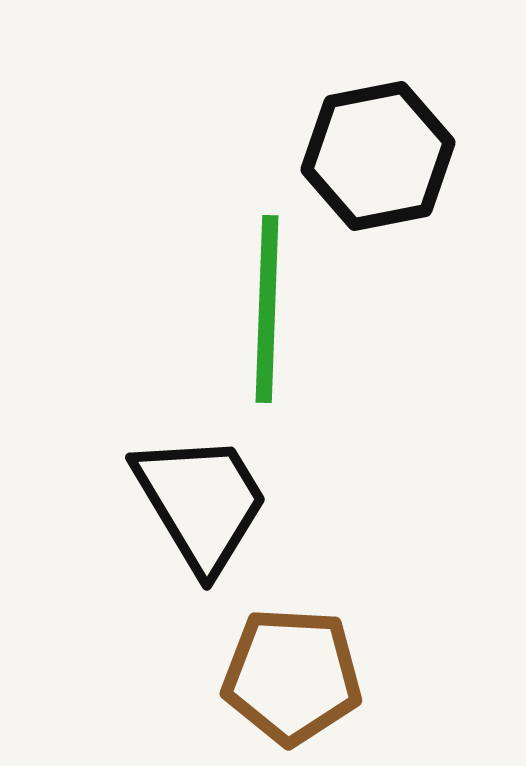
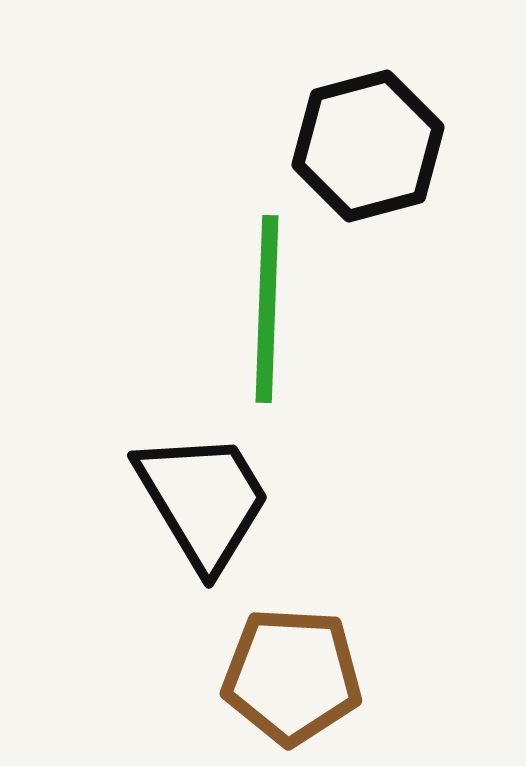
black hexagon: moved 10 px left, 10 px up; rotated 4 degrees counterclockwise
black trapezoid: moved 2 px right, 2 px up
